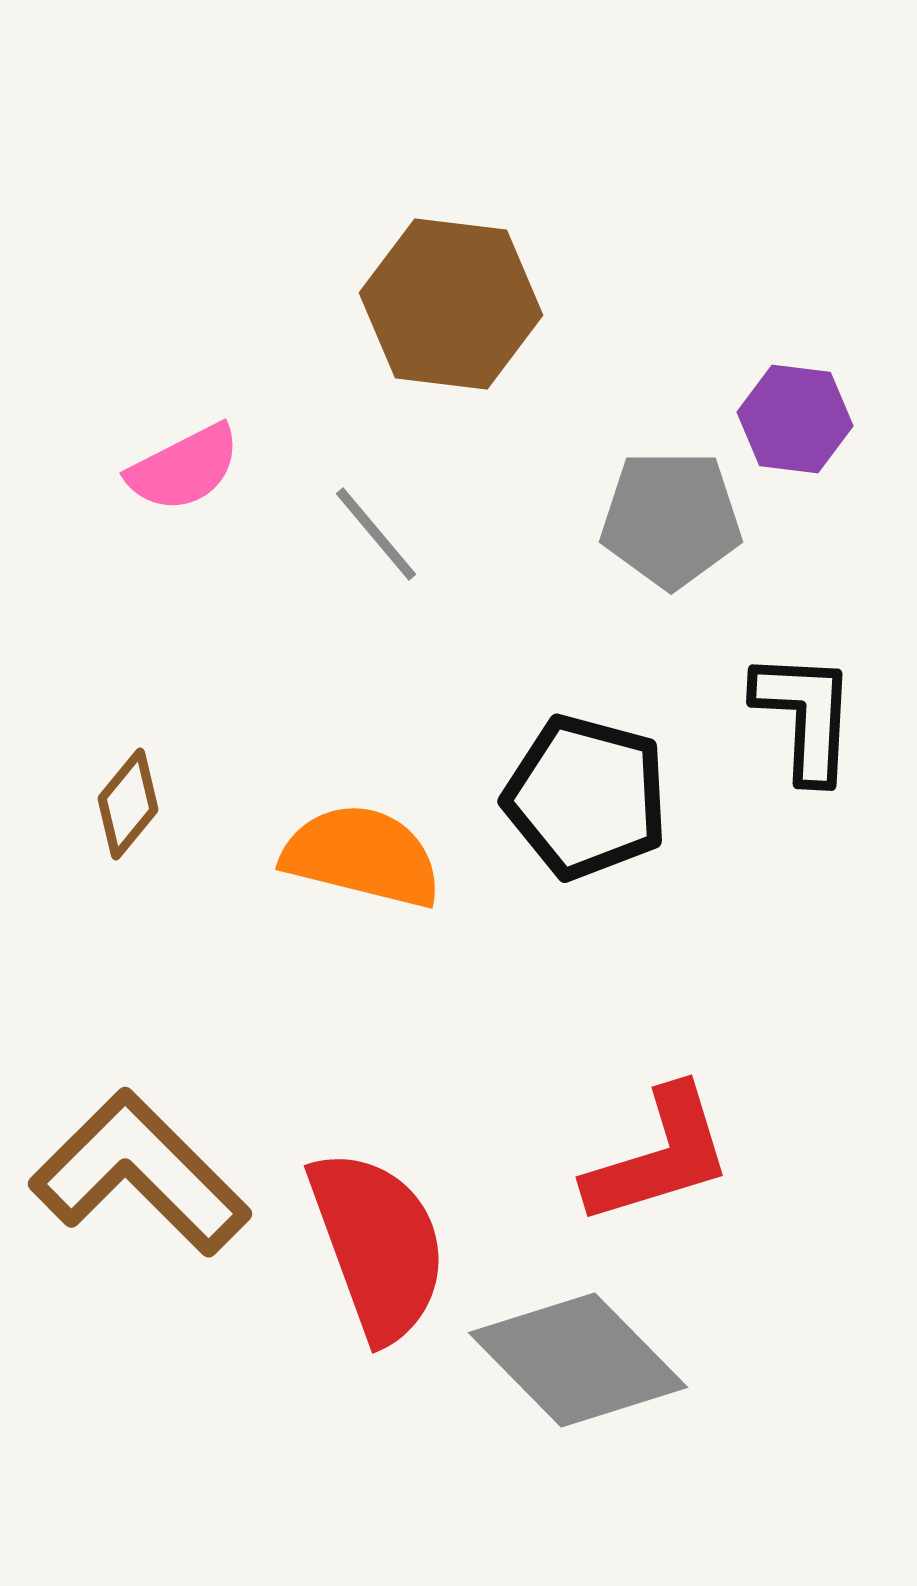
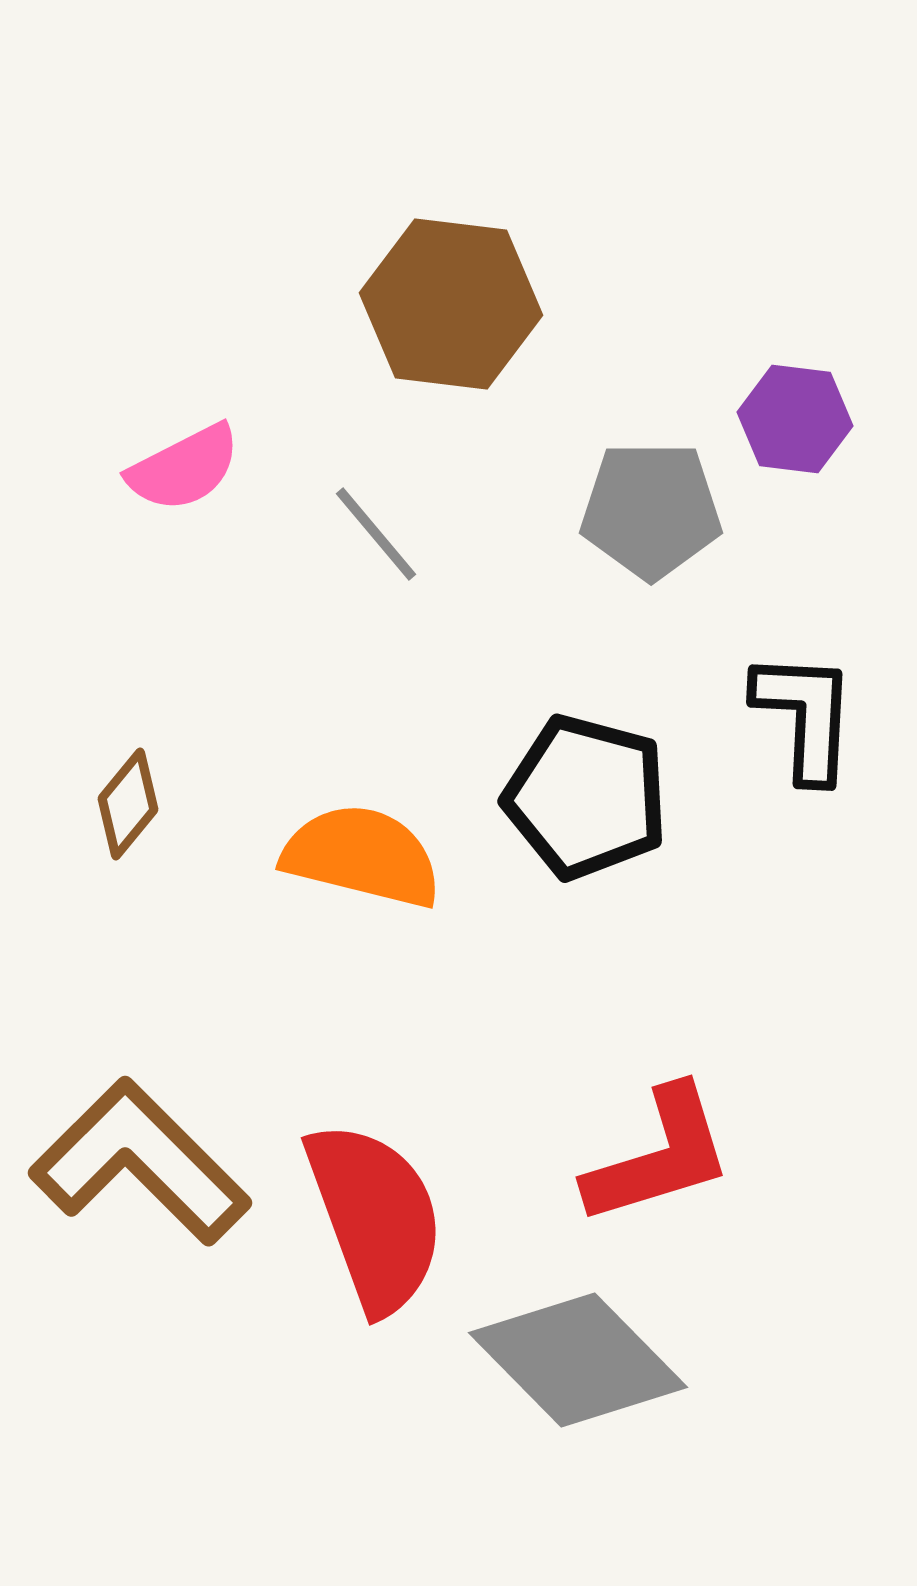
gray pentagon: moved 20 px left, 9 px up
brown L-shape: moved 11 px up
red semicircle: moved 3 px left, 28 px up
